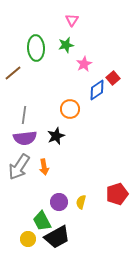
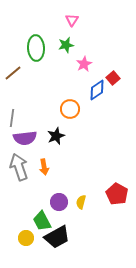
gray line: moved 12 px left, 3 px down
gray arrow: rotated 128 degrees clockwise
red pentagon: rotated 25 degrees counterclockwise
yellow circle: moved 2 px left, 1 px up
